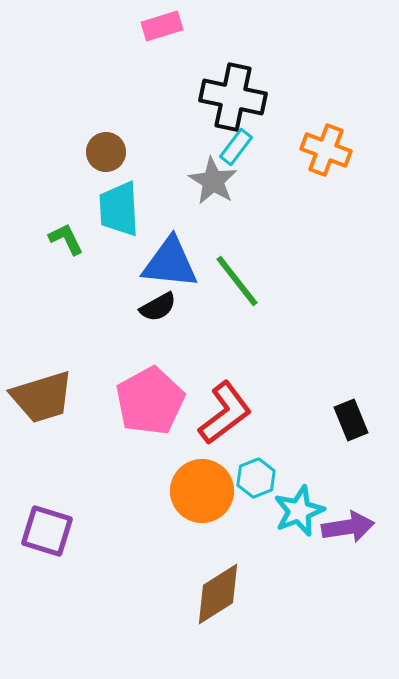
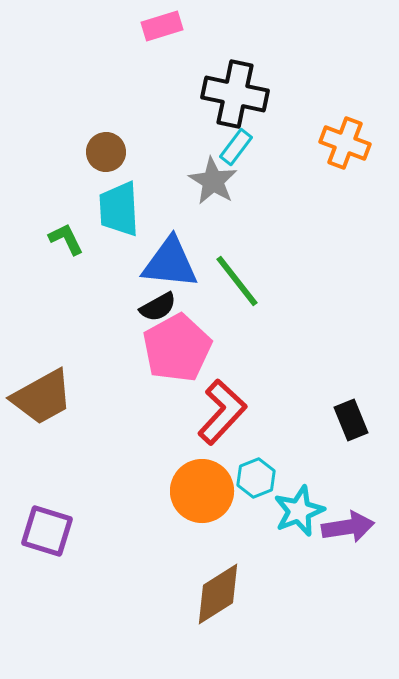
black cross: moved 2 px right, 3 px up
orange cross: moved 19 px right, 7 px up
brown trapezoid: rotated 12 degrees counterclockwise
pink pentagon: moved 27 px right, 53 px up
red L-shape: moved 3 px left, 1 px up; rotated 10 degrees counterclockwise
